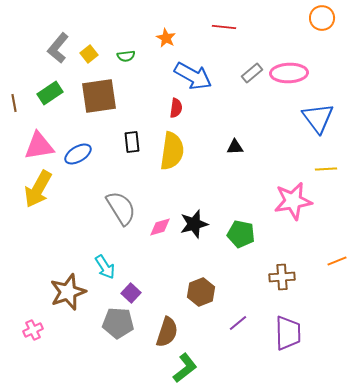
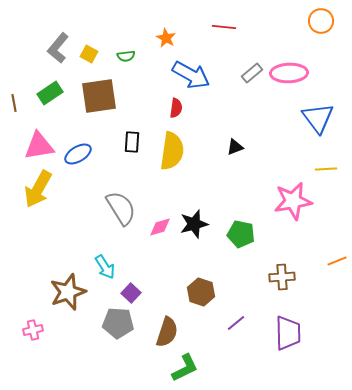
orange circle: moved 1 px left, 3 px down
yellow square: rotated 24 degrees counterclockwise
blue arrow: moved 2 px left, 1 px up
black rectangle: rotated 10 degrees clockwise
black triangle: rotated 18 degrees counterclockwise
brown hexagon: rotated 20 degrees counterclockwise
purple line: moved 2 px left
pink cross: rotated 12 degrees clockwise
green L-shape: rotated 12 degrees clockwise
